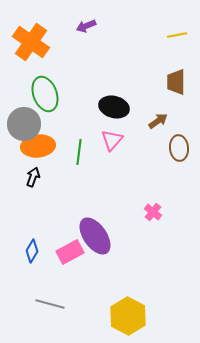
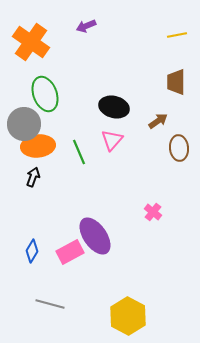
green line: rotated 30 degrees counterclockwise
